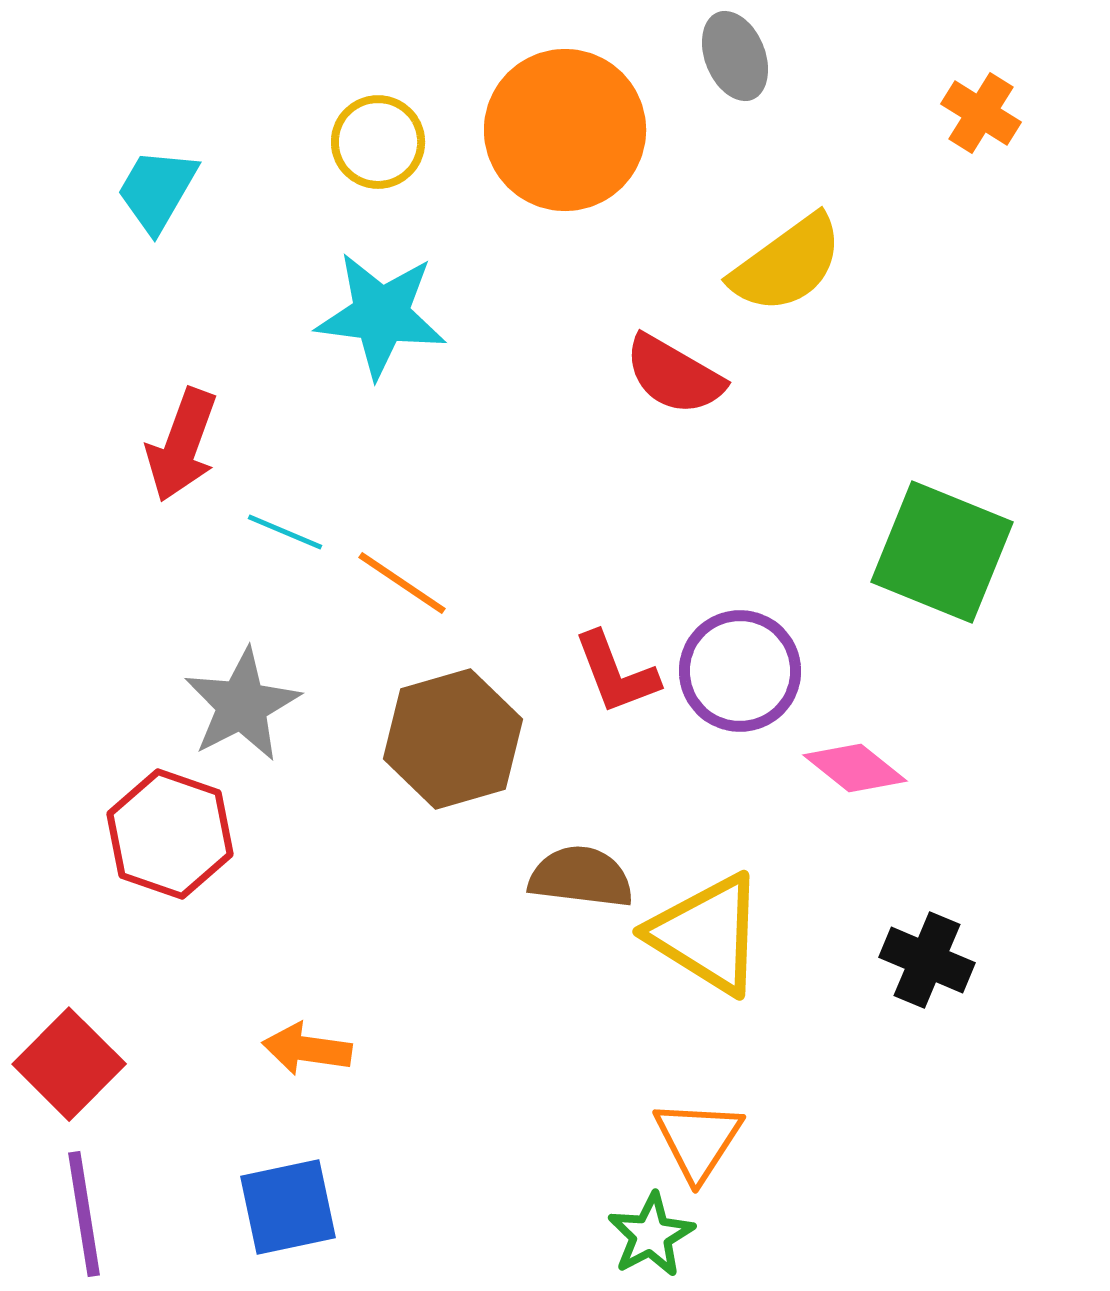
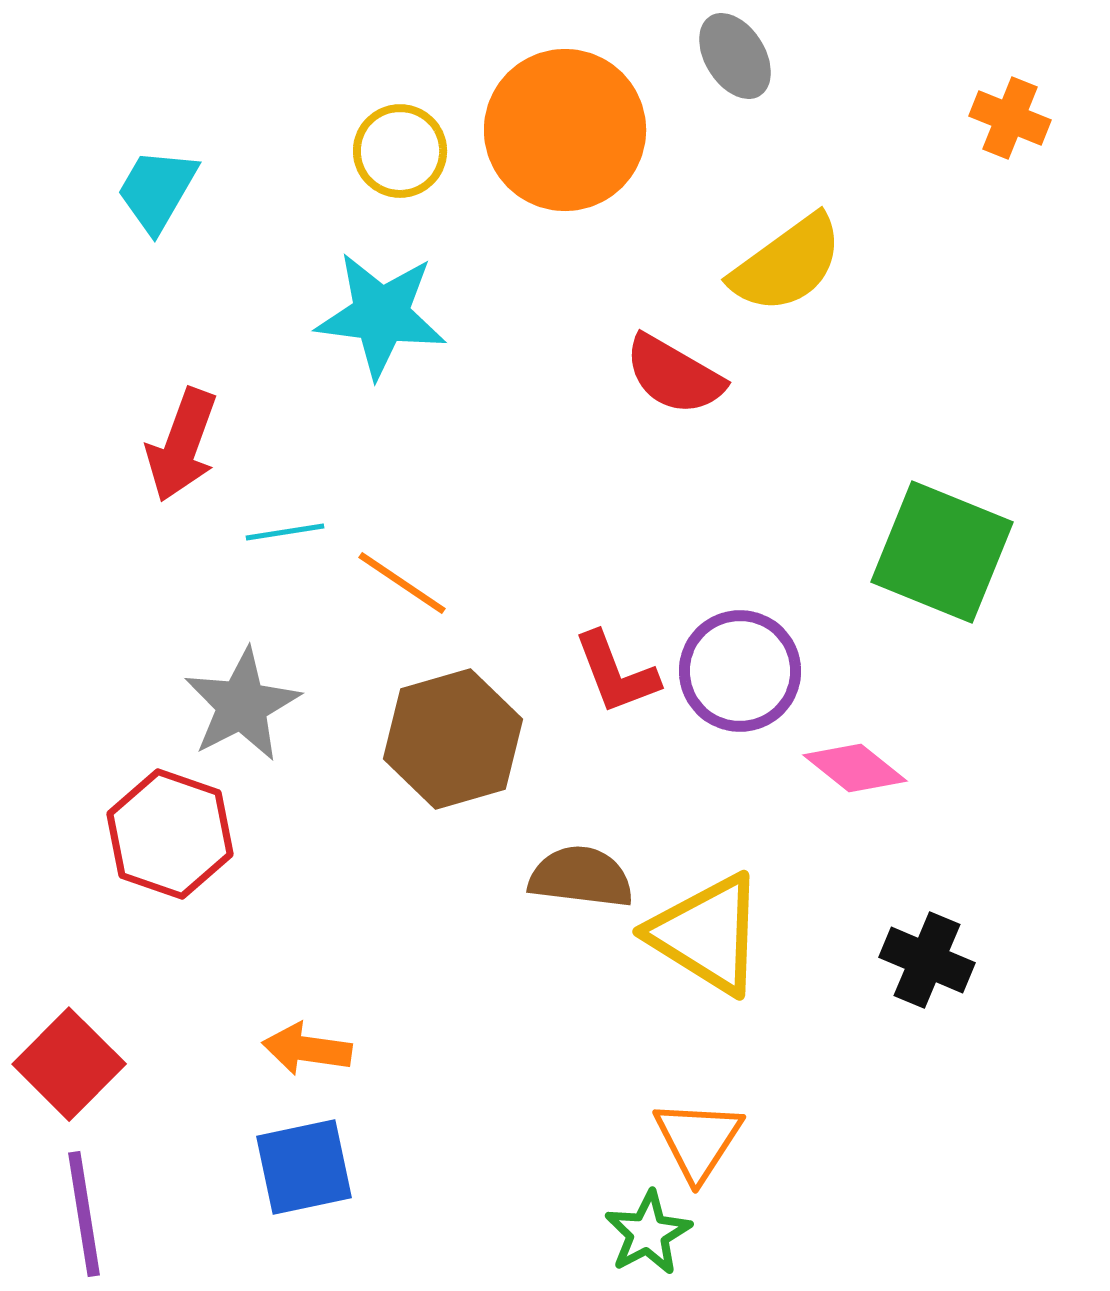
gray ellipse: rotated 10 degrees counterclockwise
orange cross: moved 29 px right, 5 px down; rotated 10 degrees counterclockwise
yellow circle: moved 22 px right, 9 px down
cyan line: rotated 32 degrees counterclockwise
blue square: moved 16 px right, 40 px up
green star: moved 3 px left, 2 px up
